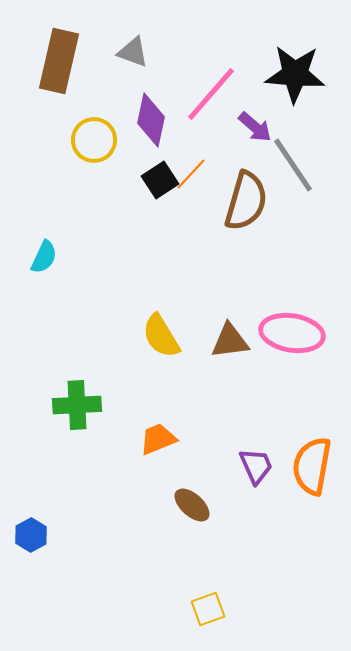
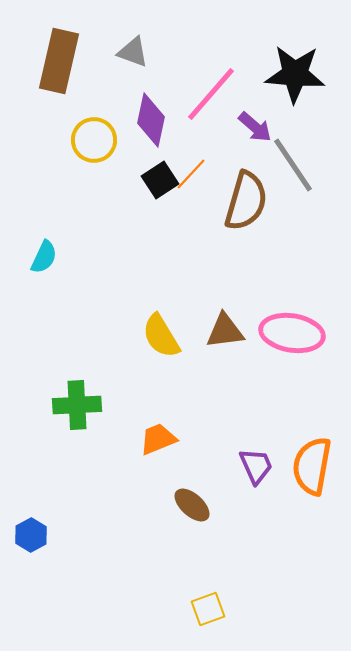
brown triangle: moved 5 px left, 10 px up
